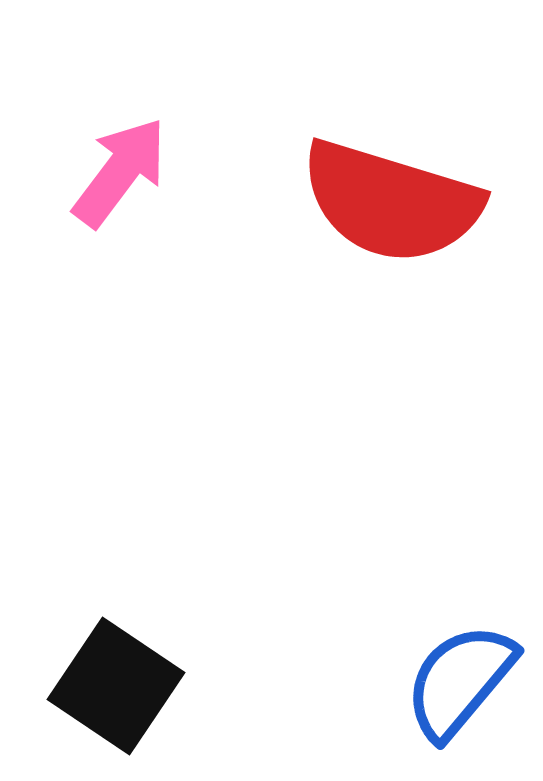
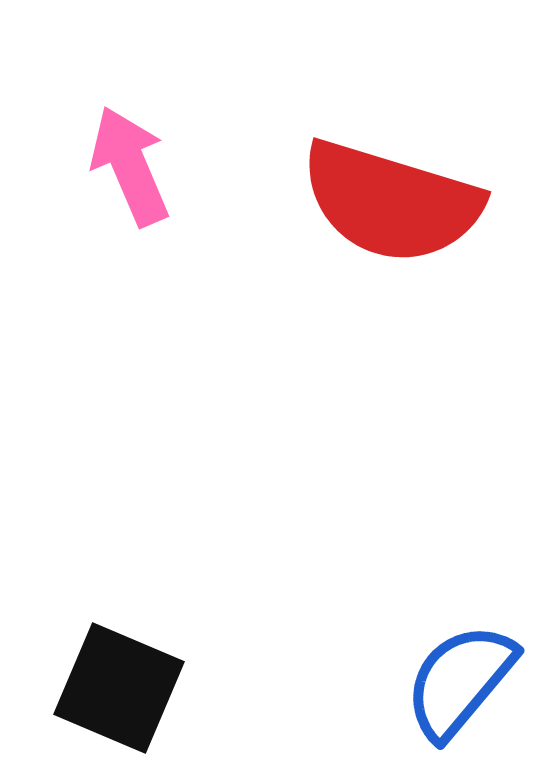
pink arrow: moved 10 px right, 6 px up; rotated 60 degrees counterclockwise
black square: moved 3 px right, 2 px down; rotated 11 degrees counterclockwise
